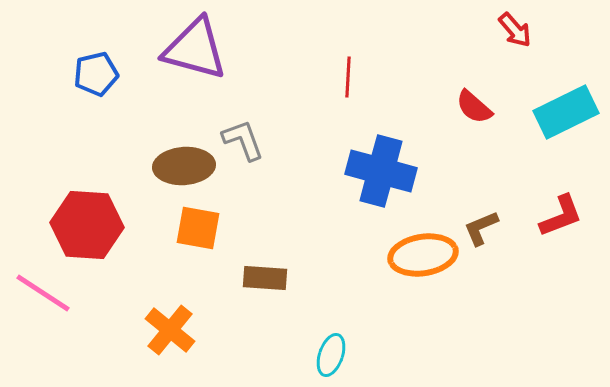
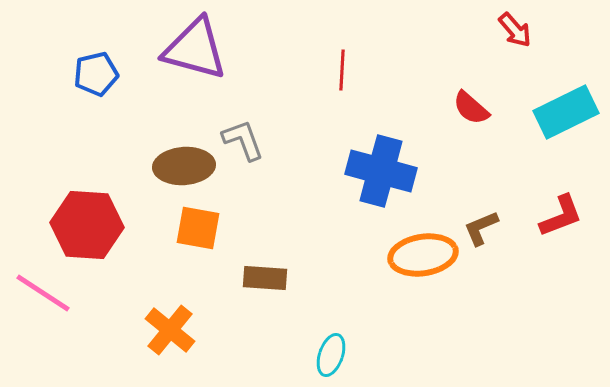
red line: moved 6 px left, 7 px up
red semicircle: moved 3 px left, 1 px down
